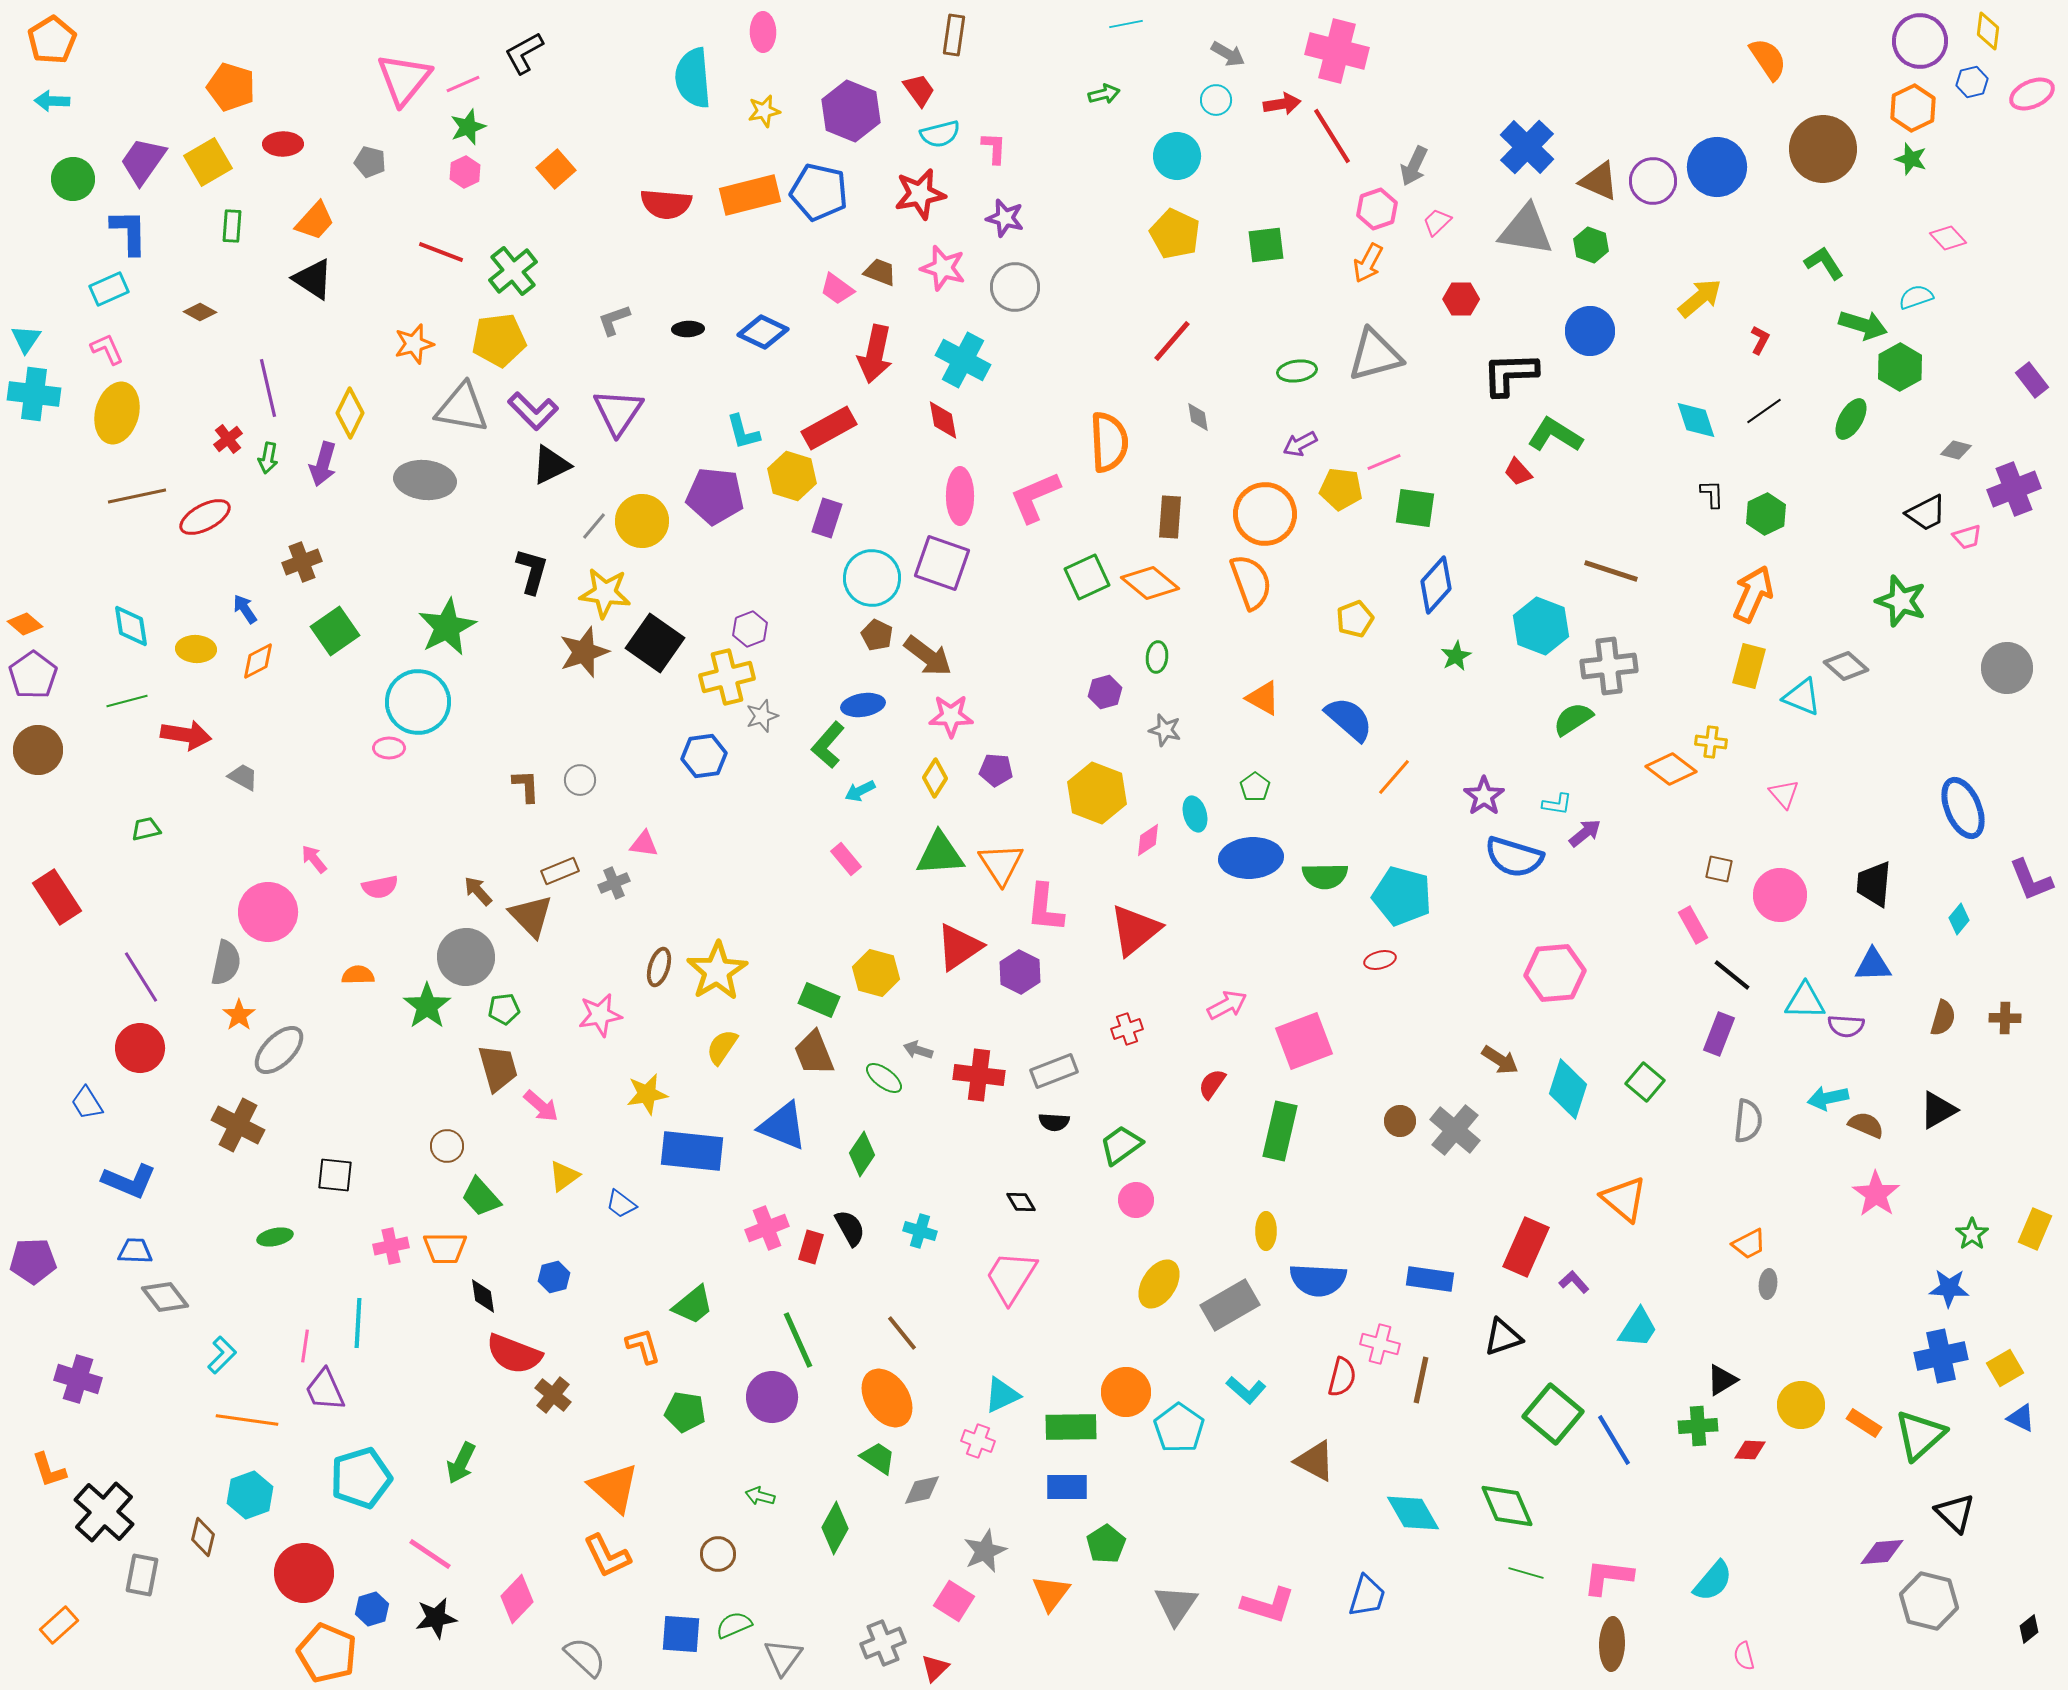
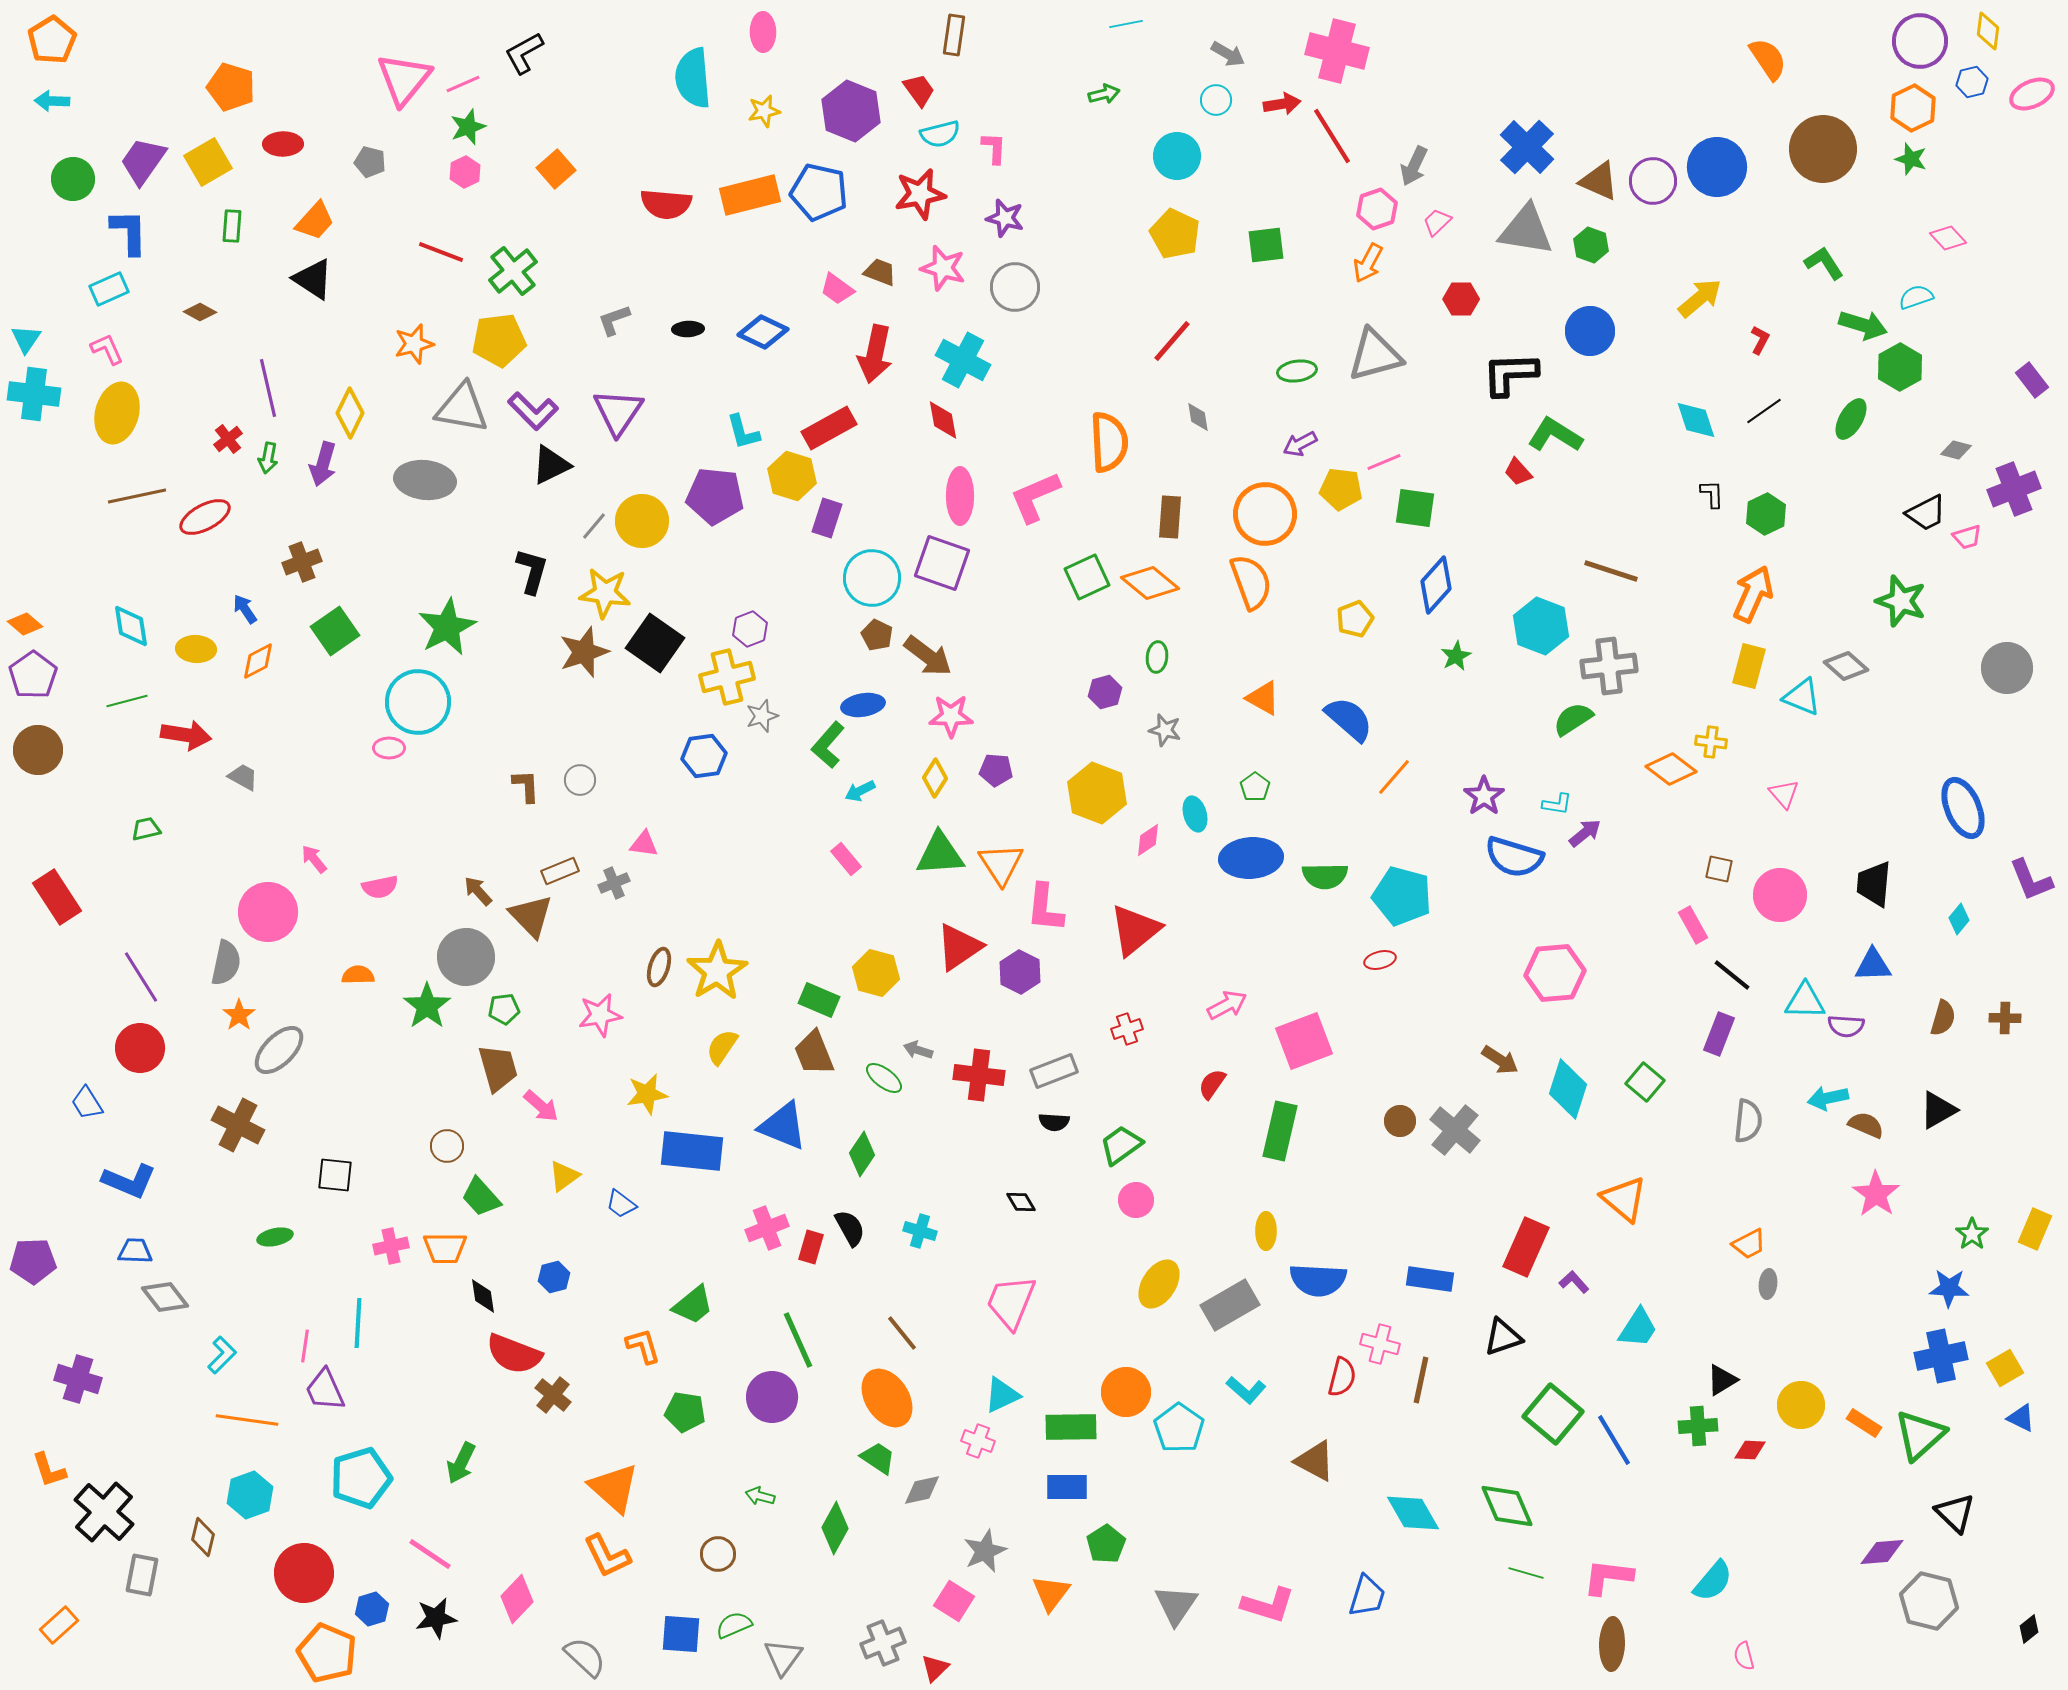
pink trapezoid at (1011, 1277): moved 25 px down; rotated 10 degrees counterclockwise
